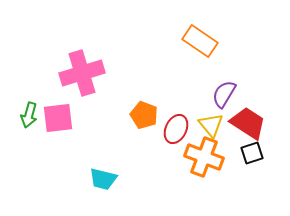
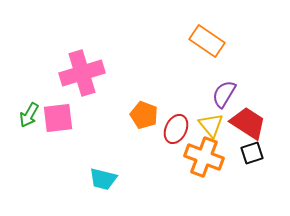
orange rectangle: moved 7 px right
green arrow: rotated 15 degrees clockwise
